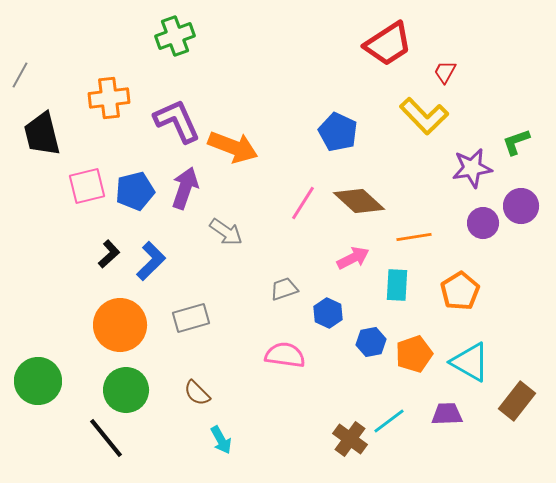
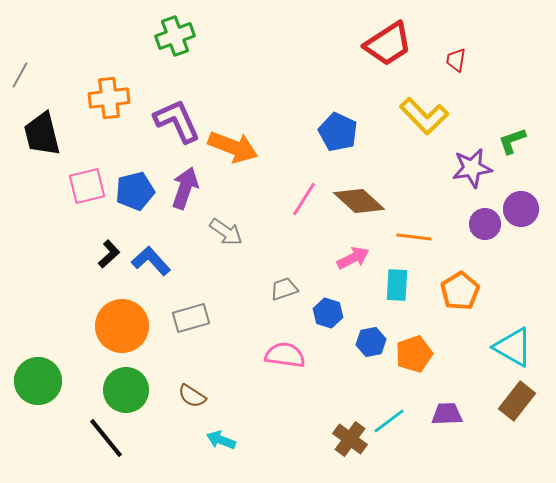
red trapezoid at (445, 72): moved 11 px right, 12 px up; rotated 20 degrees counterclockwise
green L-shape at (516, 142): moved 4 px left, 1 px up
pink line at (303, 203): moved 1 px right, 4 px up
purple circle at (521, 206): moved 3 px down
purple circle at (483, 223): moved 2 px right, 1 px down
orange line at (414, 237): rotated 16 degrees clockwise
blue L-shape at (151, 261): rotated 87 degrees counterclockwise
blue hexagon at (328, 313): rotated 8 degrees counterclockwise
orange circle at (120, 325): moved 2 px right, 1 px down
cyan triangle at (470, 362): moved 43 px right, 15 px up
brown semicircle at (197, 393): moved 5 px left, 3 px down; rotated 12 degrees counterclockwise
cyan arrow at (221, 440): rotated 140 degrees clockwise
